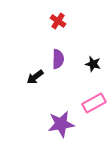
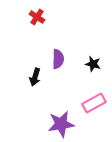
red cross: moved 21 px left, 4 px up
black arrow: rotated 36 degrees counterclockwise
